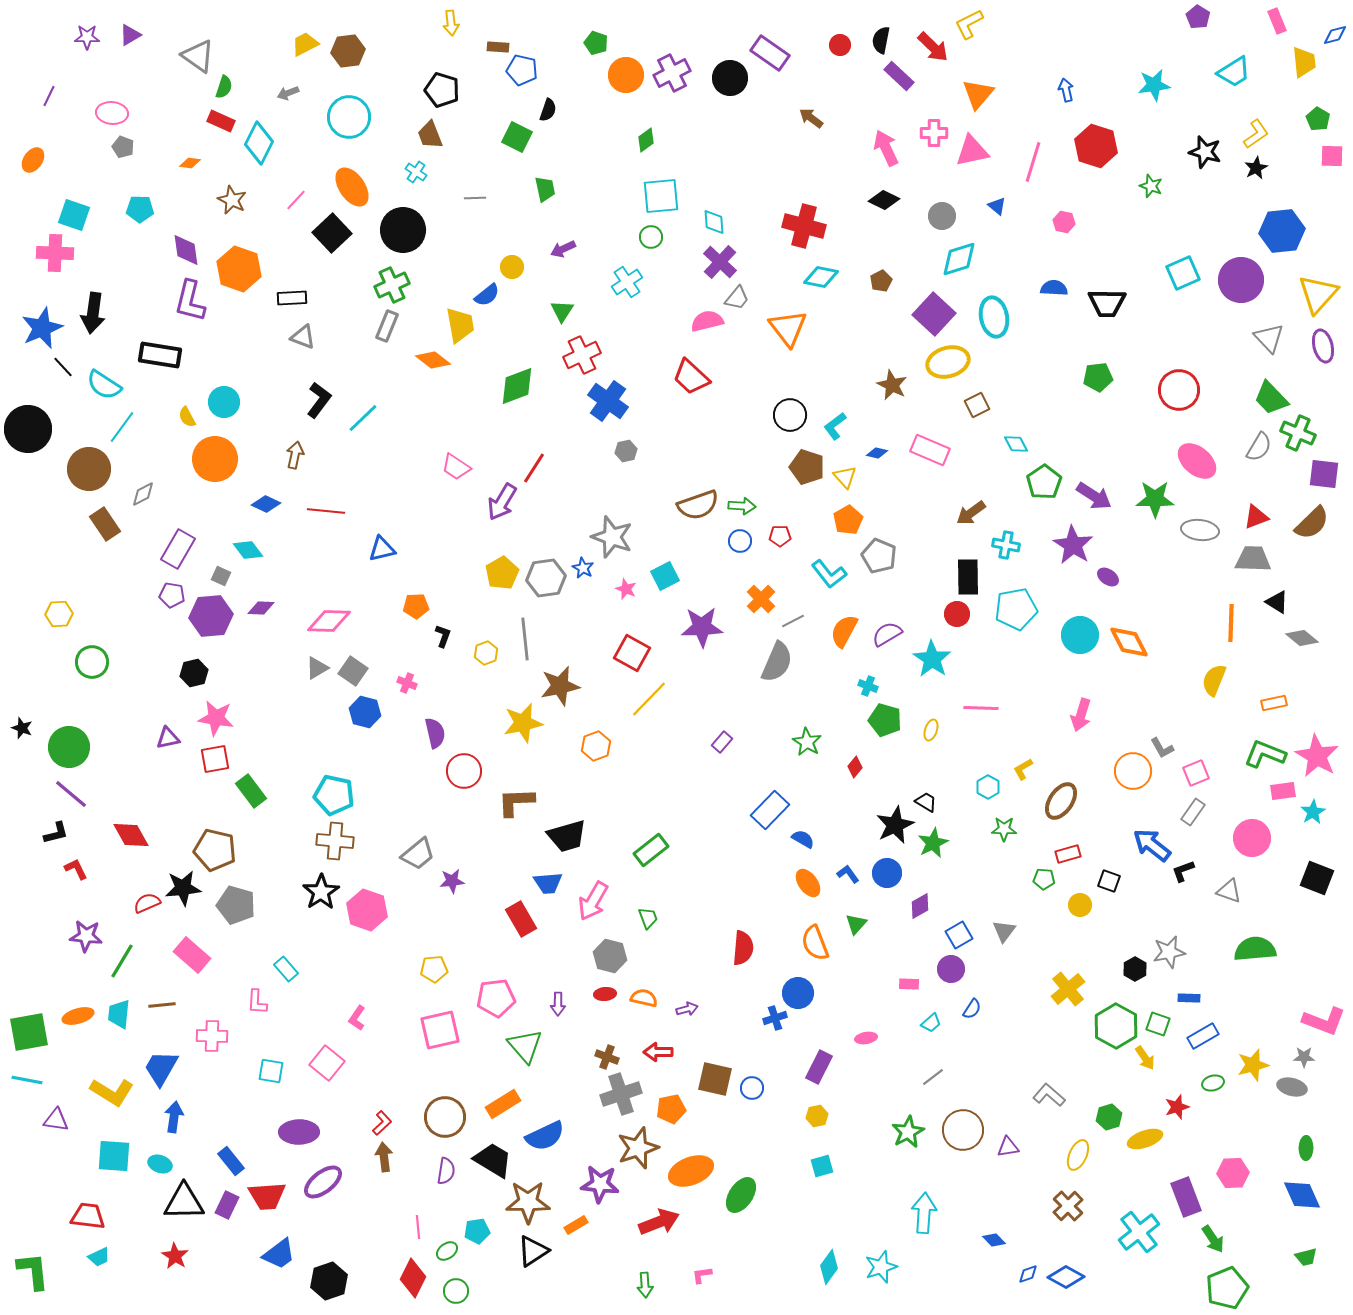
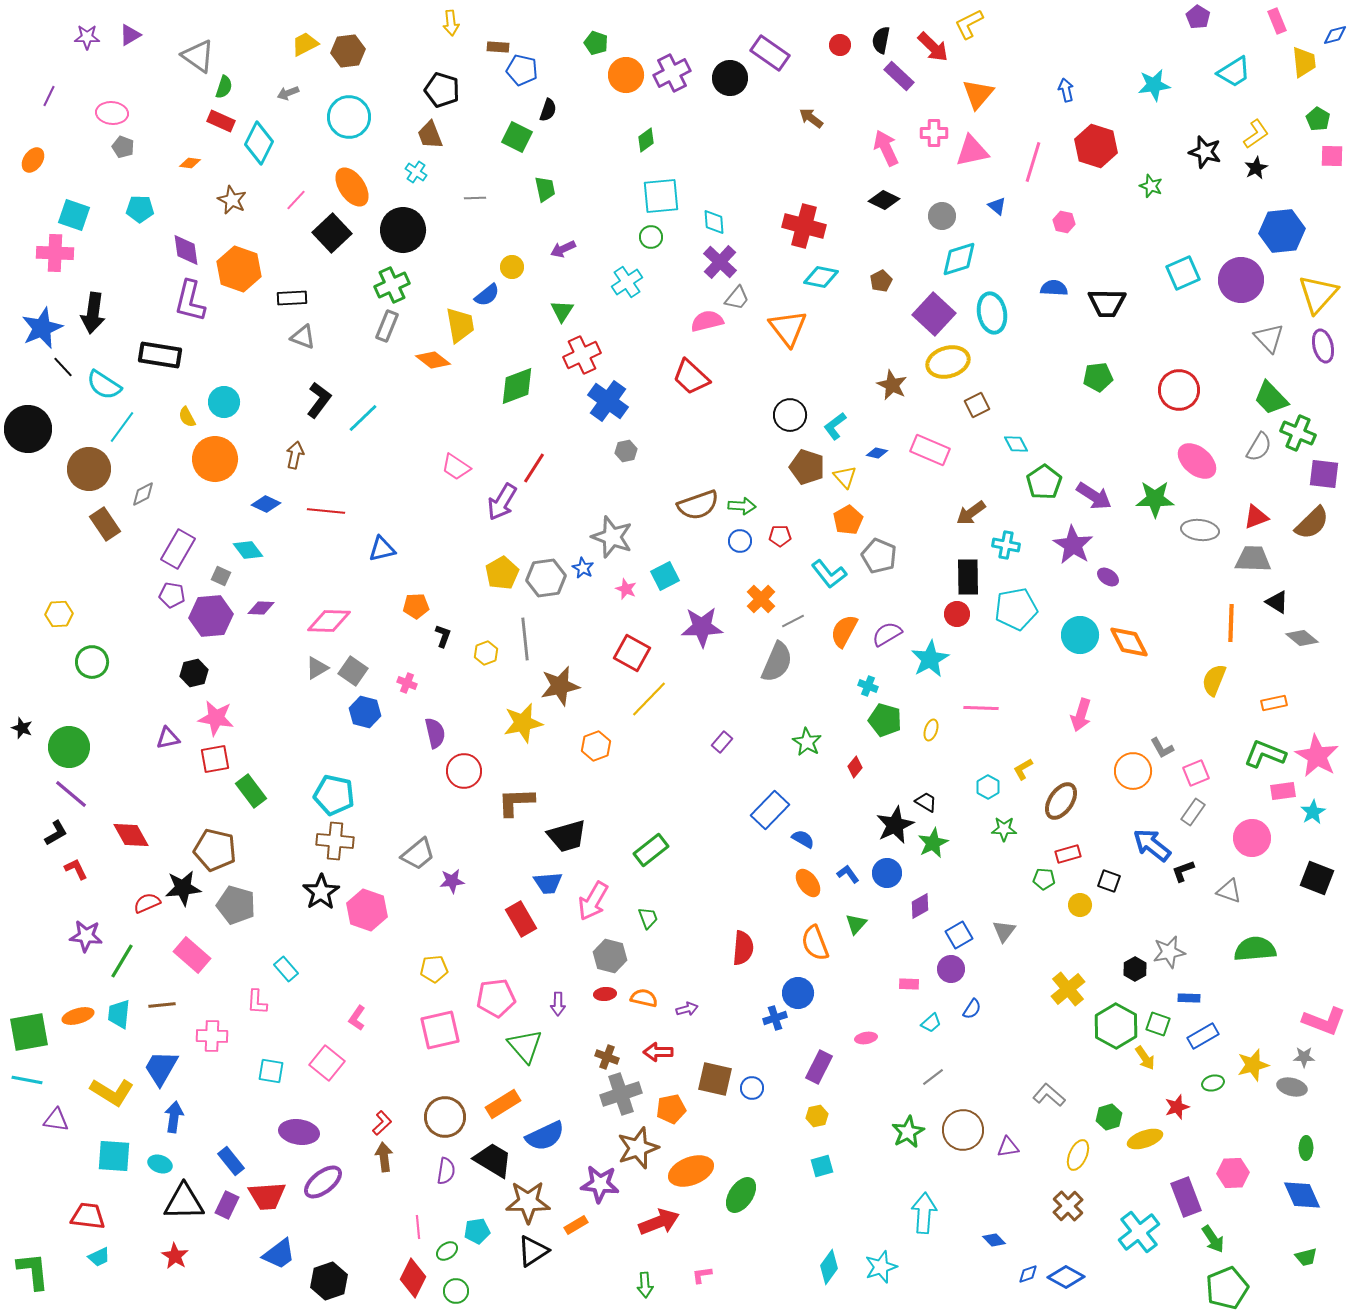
cyan ellipse at (994, 317): moved 2 px left, 4 px up
cyan star at (932, 659): moved 2 px left; rotated 9 degrees clockwise
black L-shape at (56, 833): rotated 16 degrees counterclockwise
purple ellipse at (299, 1132): rotated 9 degrees clockwise
